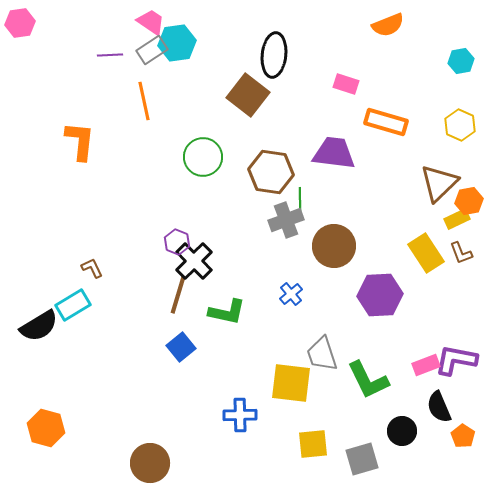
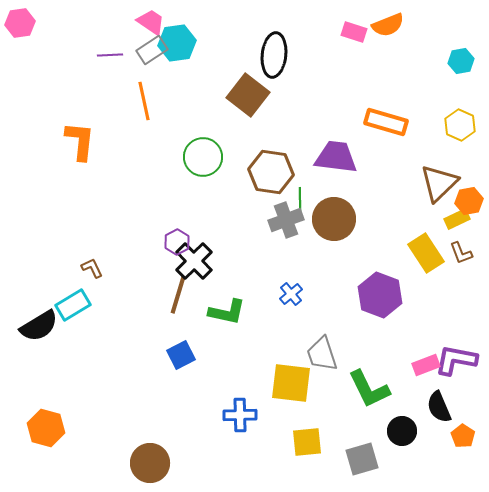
pink rectangle at (346, 84): moved 8 px right, 52 px up
purple trapezoid at (334, 153): moved 2 px right, 4 px down
purple hexagon at (177, 242): rotated 10 degrees clockwise
brown circle at (334, 246): moved 27 px up
purple hexagon at (380, 295): rotated 24 degrees clockwise
blue square at (181, 347): moved 8 px down; rotated 12 degrees clockwise
green L-shape at (368, 380): moved 1 px right, 9 px down
yellow square at (313, 444): moved 6 px left, 2 px up
